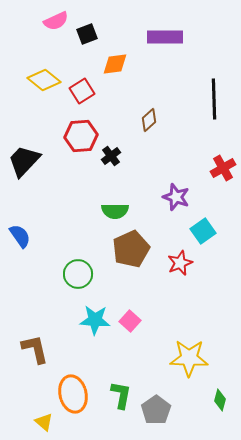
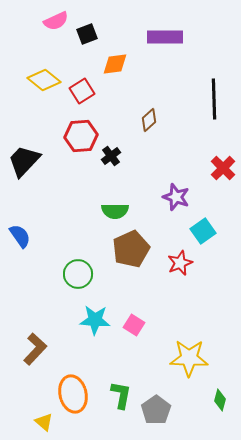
red cross: rotated 15 degrees counterclockwise
pink square: moved 4 px right, 4 px down; rotated 10 degrees counterclockwise
brown L-shape: rotated 56 degrees clockwise
